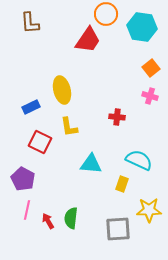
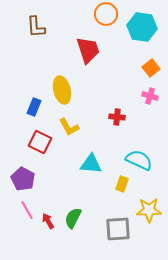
brown L-shape: moved 6 px right, 4 px down
red trapezoid: moved 10 px down; rotated 52 degrees counterclockwise
blue rectangle: moved 3 px right; rotated 42 degrees counterclockwise
yellow L-shape: rotated 20 degrees counterclockwise
pink line: rotated 42 degrees counterclockwise
green semicircle: moved 2 px right; rotated 20 degrees clockwise
